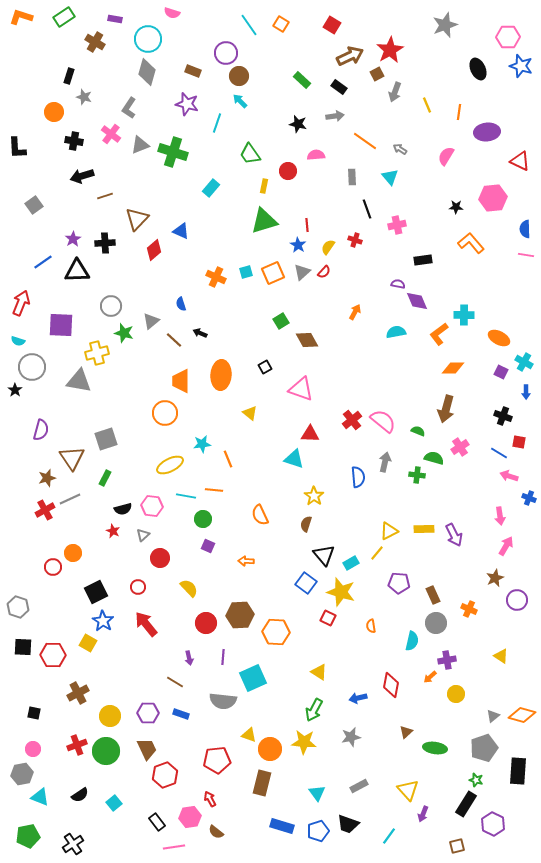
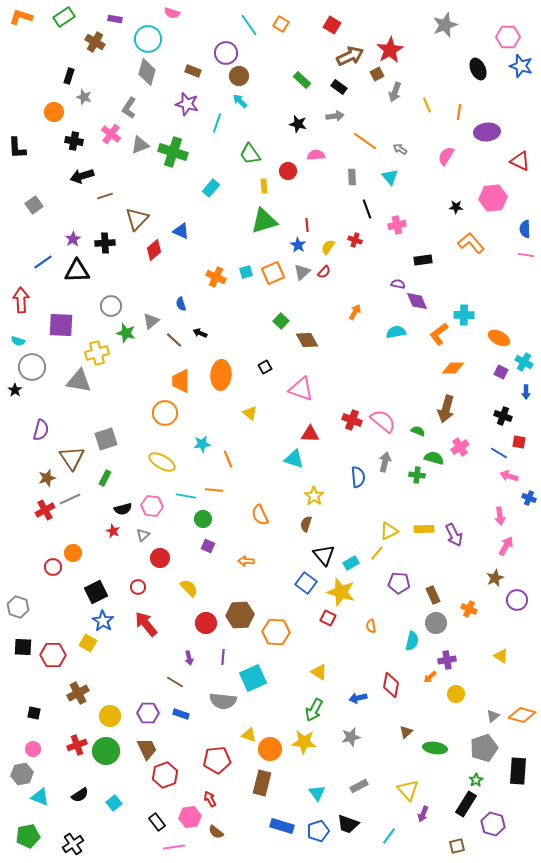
yellow rectangle at (264, 186): rotated 16 degrees counterclockwise
red arrow at (21, 303): moved 3 px up; rotated 25 degrees counterclockwise
green square at (281, 321): rotated 14 degrees counterclockwise
green star at (124, 333): moved 2 px right
red cross at (352, 420): rotated 30 degrees counterclockwise
yellow ellipse at (170, 465): moved 8 px left, 3 px up; rotated 56 degrees clockwise
green star at (476, 780): rotated 24 degrees clockwise
purple hexagon at (493, 824): rotated 10 degrees counterclockwise
